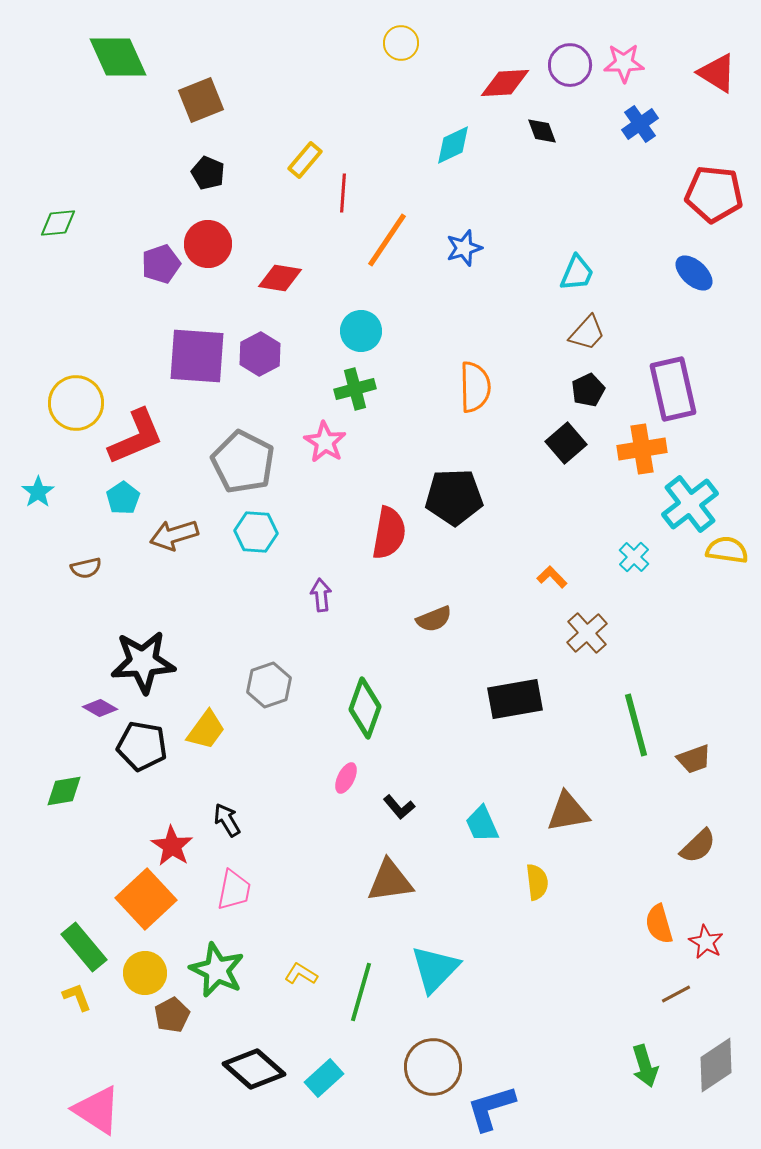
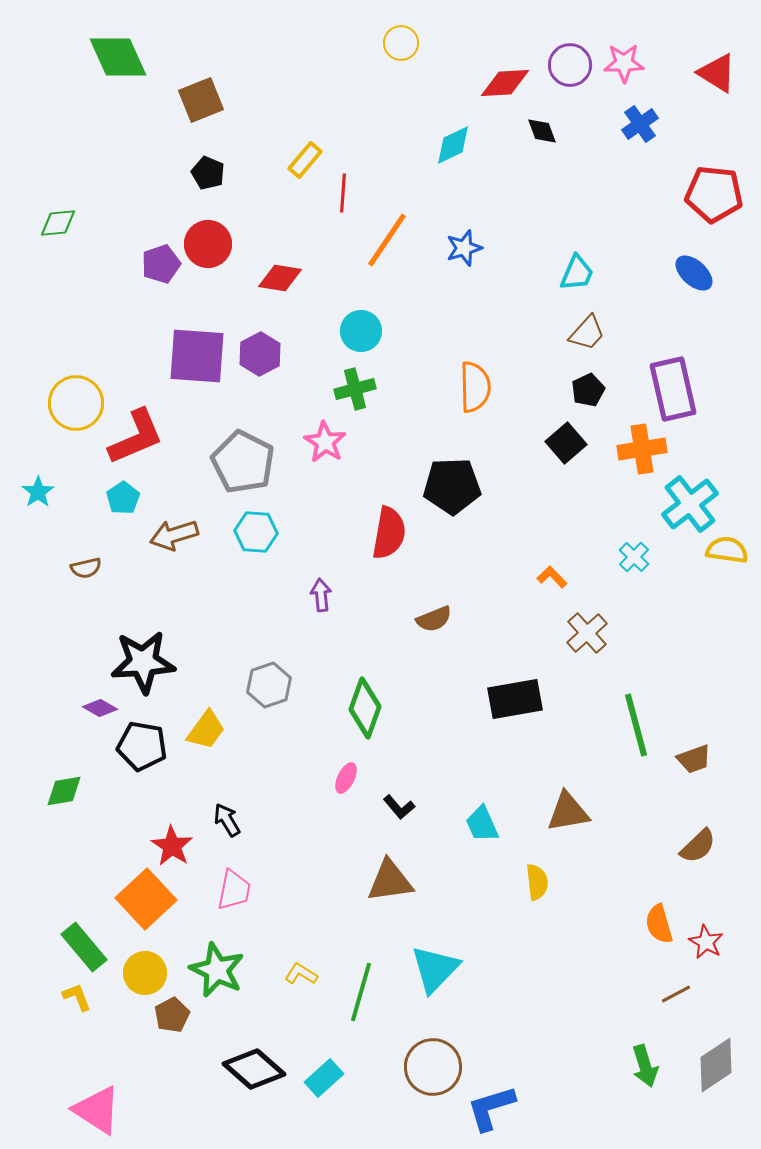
black pentagon at (454, 497): moved 2 px left, 11 px up
